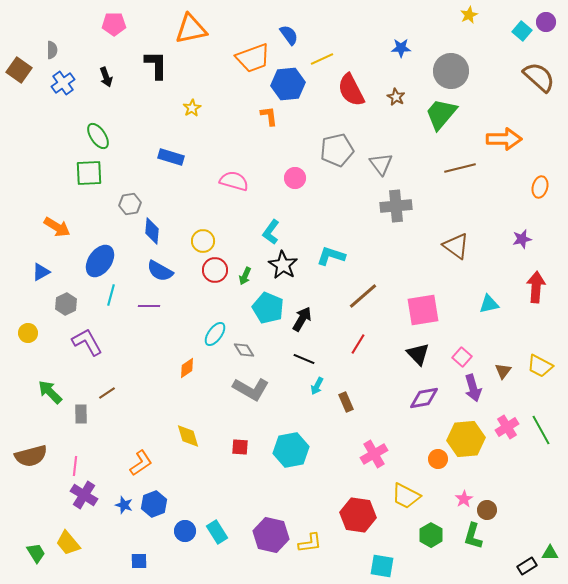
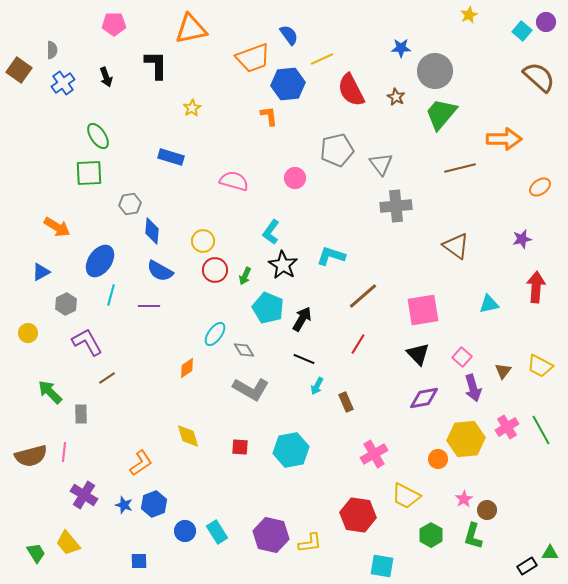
gray circle at (451, 71): moved 16 px left
orange ellipse at (540, 187): rotated 40 degrees clockwise
brown line at (107, 393): moved 15 px up
pink line at (75, 466): moved 11 px left, 14 px up
